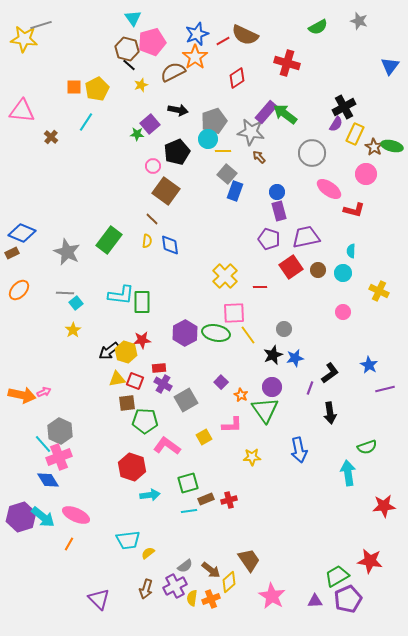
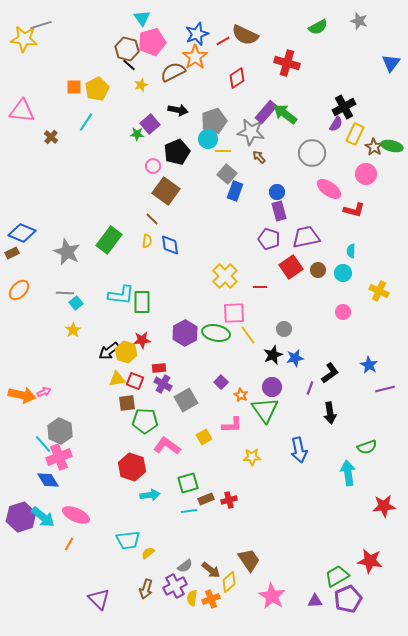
cyan triangle at (133, 18): moved 9 px right
blue triangle at (390, 66): moved 1 px right, 3 px up
